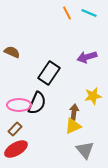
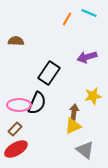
orange line: moved 6 px down; rotated 56 degrees clockwise
brown semicircle: moved 4 px right, 11 px up; rotated 21 degrees counterclockwise
gray triangle: rotated 12 degrees counterclockwise
